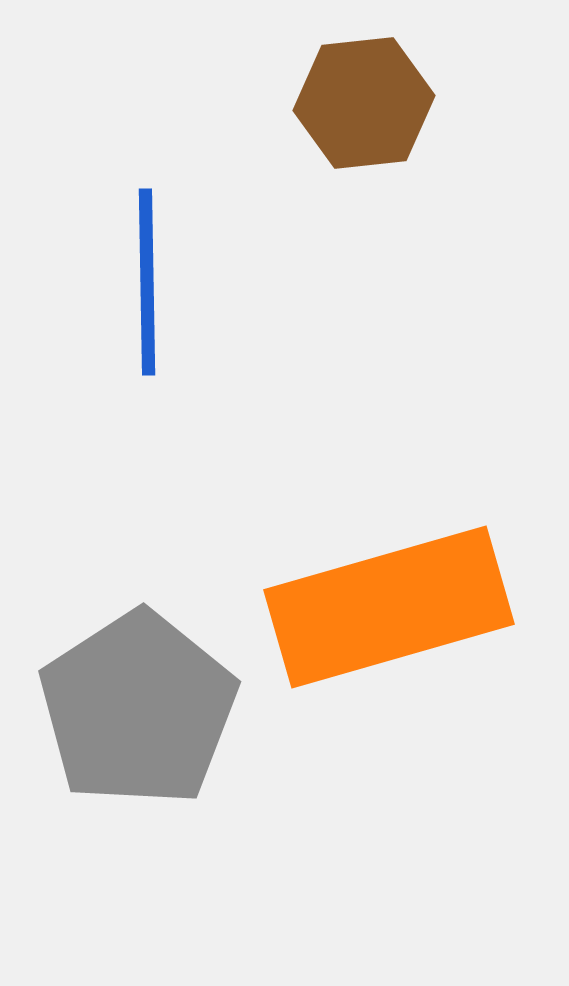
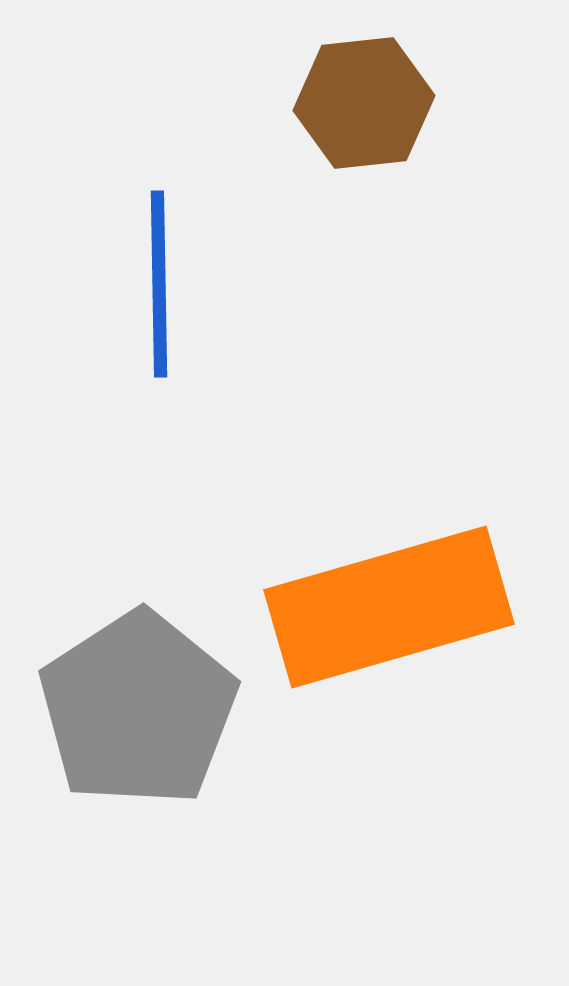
blue line: moved 12 px right, 2 px down
